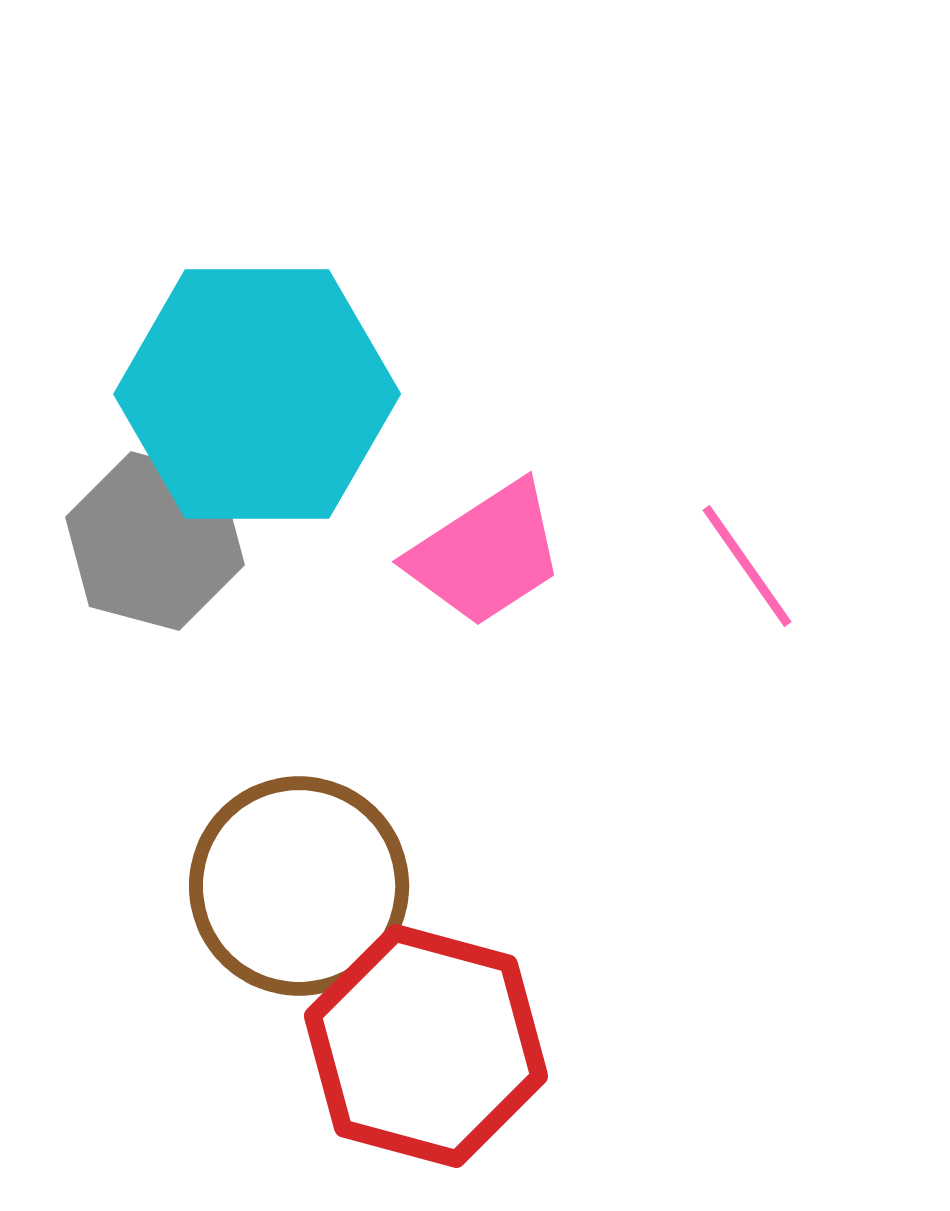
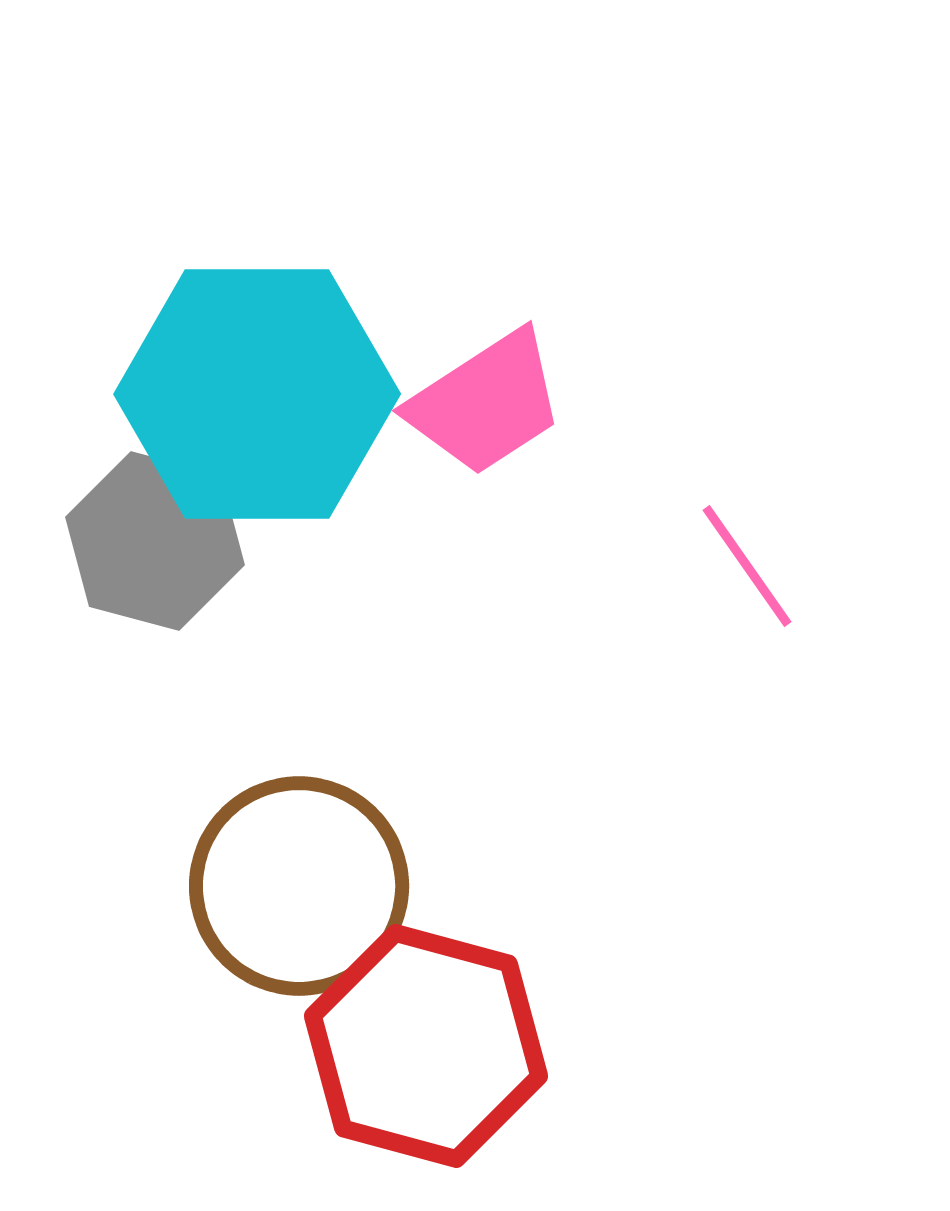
pink trapezoid: moved 151 px up
